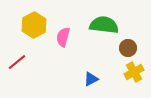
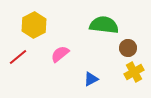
pink semicircle: moved 3 px left, 17 px down; rotated 36 degrees clockwise
red line: moved 1 px right, 5 px up
